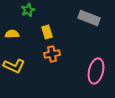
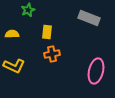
yellow rectangle: rotated 24 degrees clockwise
